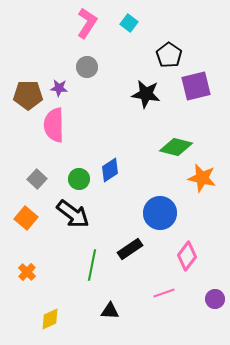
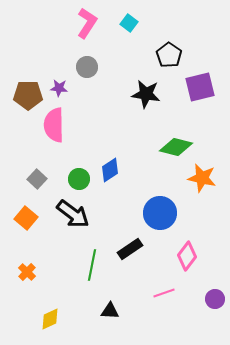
purple square: moved 4 px right, 1 px down
